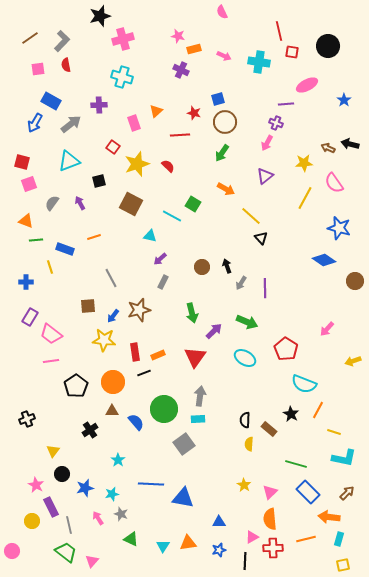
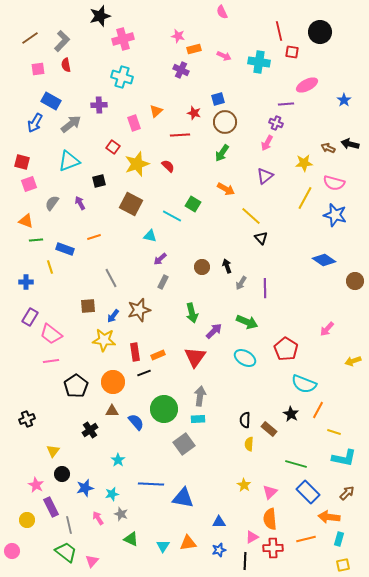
black circle at (328, 46): moved 8 px left, 14 px up
pink semicircle at (334, 183): rotated 40 degrees counterclockwise
blue star at (339, 228): moved 4 px left, 13 px up
yellow circle at (32, 521): moved 5 px left, 1 px up
